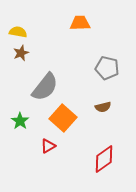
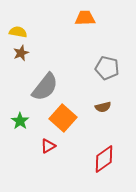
orange trapezoid: moved 5 px right, 5 px up
